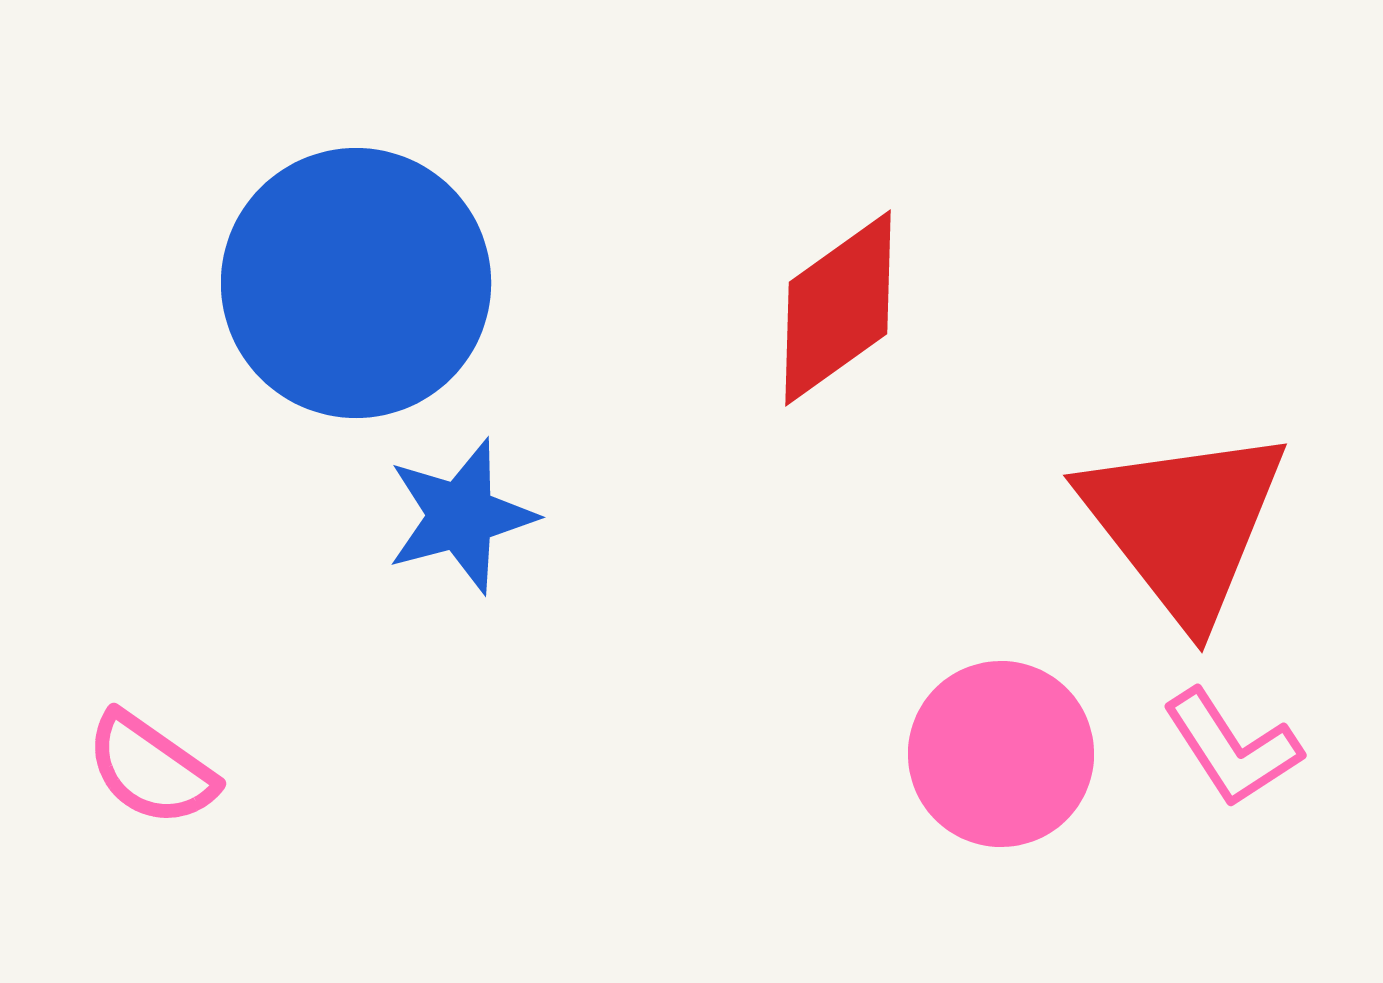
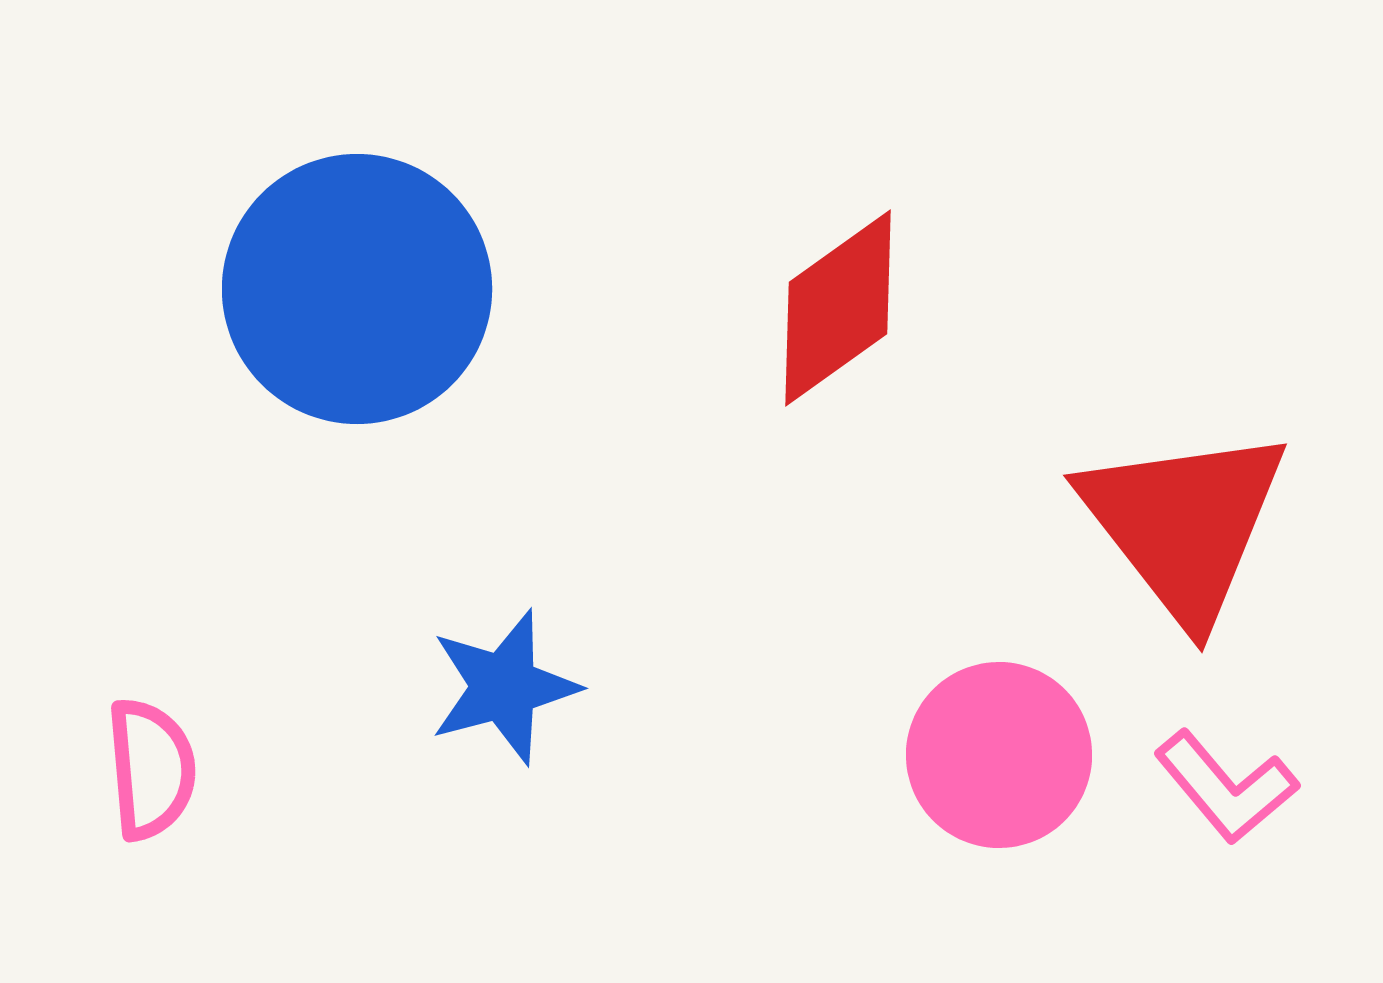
blue circle: moved 1 px right, 6 px down
blue star: moved 43 px right, 171 px down
pink L-shape: moved 6 px left, 39 px down; rotated 7 degrees counterclockwise
pink circle: moved 2 px left, 1 px down
pink semicircle: rotated 130 degrees counterclockwise
